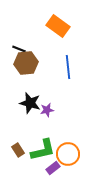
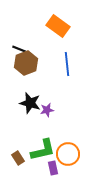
brown hexagon: rotated 15 degrees counterclockwise
blue line: moved 1 px left, 3 px up
brown rectangle: moved 8 px down
purple rectangle: rotated 64 degrees counterclockwise
